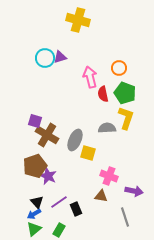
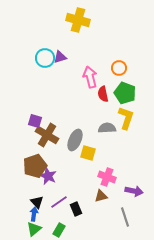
pink cross: moved 2 px left, 1 px down
brown triangle: rotated 24 degrees counterclockwise
blue arrow: rotated 128 degrees clockwise
